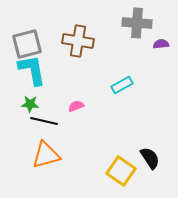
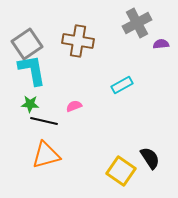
gray cross: rotated 32 degrees counterclockwise
gray square: rotated 20 degrees counterclockwise
pink semicircle: moved 2 px left
